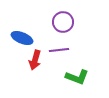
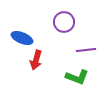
purple circle: moved 1 px right
purple line: moved 27 px right
red arrow: moved 1 px right
